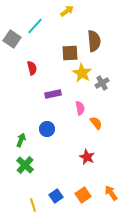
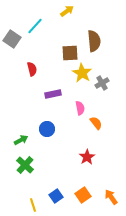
red semicircle: moved 1 px down
green arrow: rotated 40 degrees clockwise
red star: rotated 14 degrees clockwise
orange arrow: moved 4 px down
